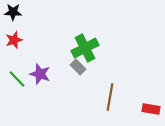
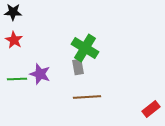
red star: rotated 24 degrees counterclockwise
green cross: rotated 32 degrees counterclockwise
gray rectangle: rotated 35 degrees clockwise
green line: rotated 48 degrees counterclockwise
brown line: moved 23 px left; rotated 76 degrees clockwise
red rectangle: rotated 48 degrees counterclockwise
